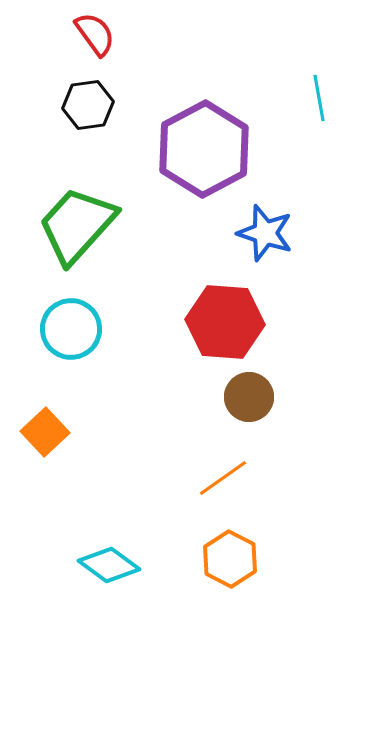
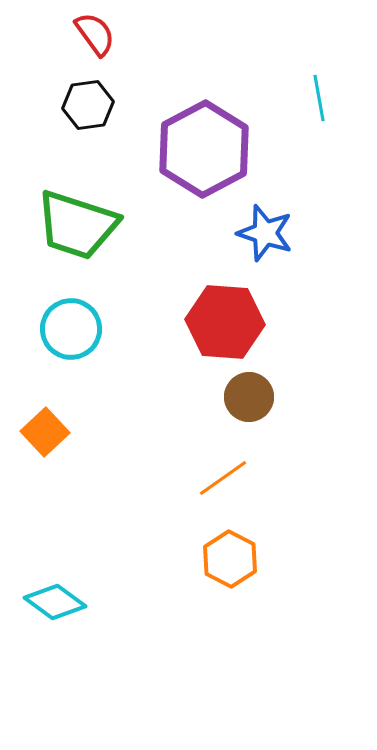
green trapezoid: rotated 114 degrees counterclockwise
cyan diamond: moved 54 px left, 37 px down
